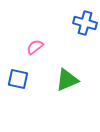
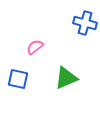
green triangle: moved 1 px left, 2 px up
